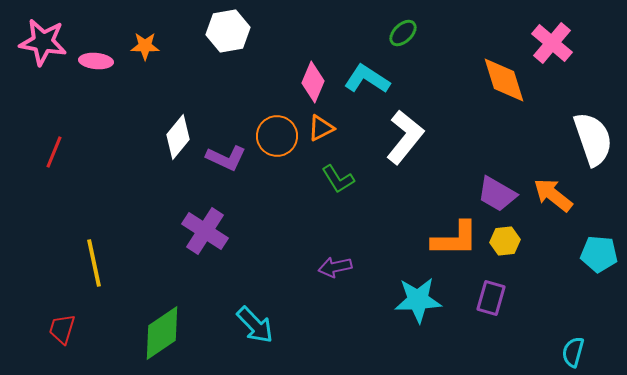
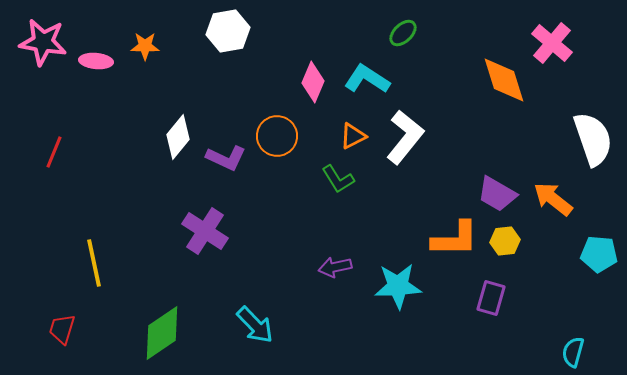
orange triangle: moved 32 px right, 8 px down
orange arrow: moved 4 px down
cyan star: moved 20 px left, 14 px up
